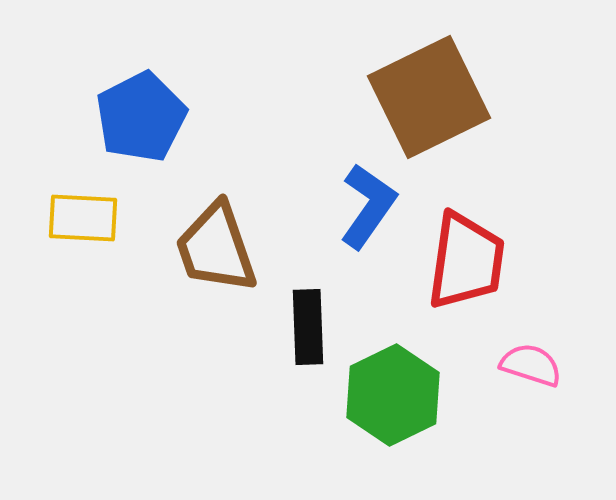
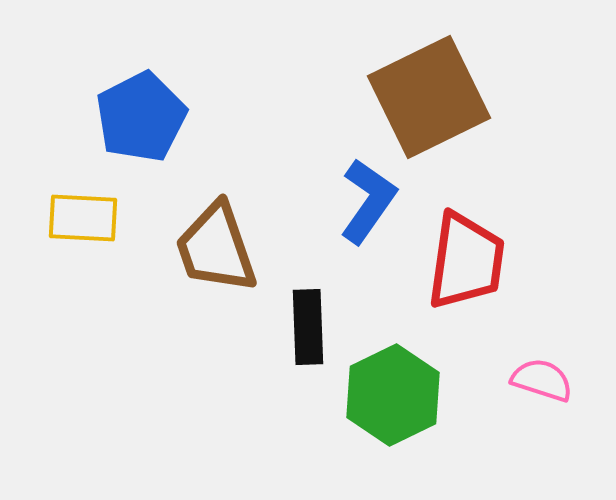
blue L-shape: moved 5 px up
pink semicircle: moved 11 px right, 15 px down
